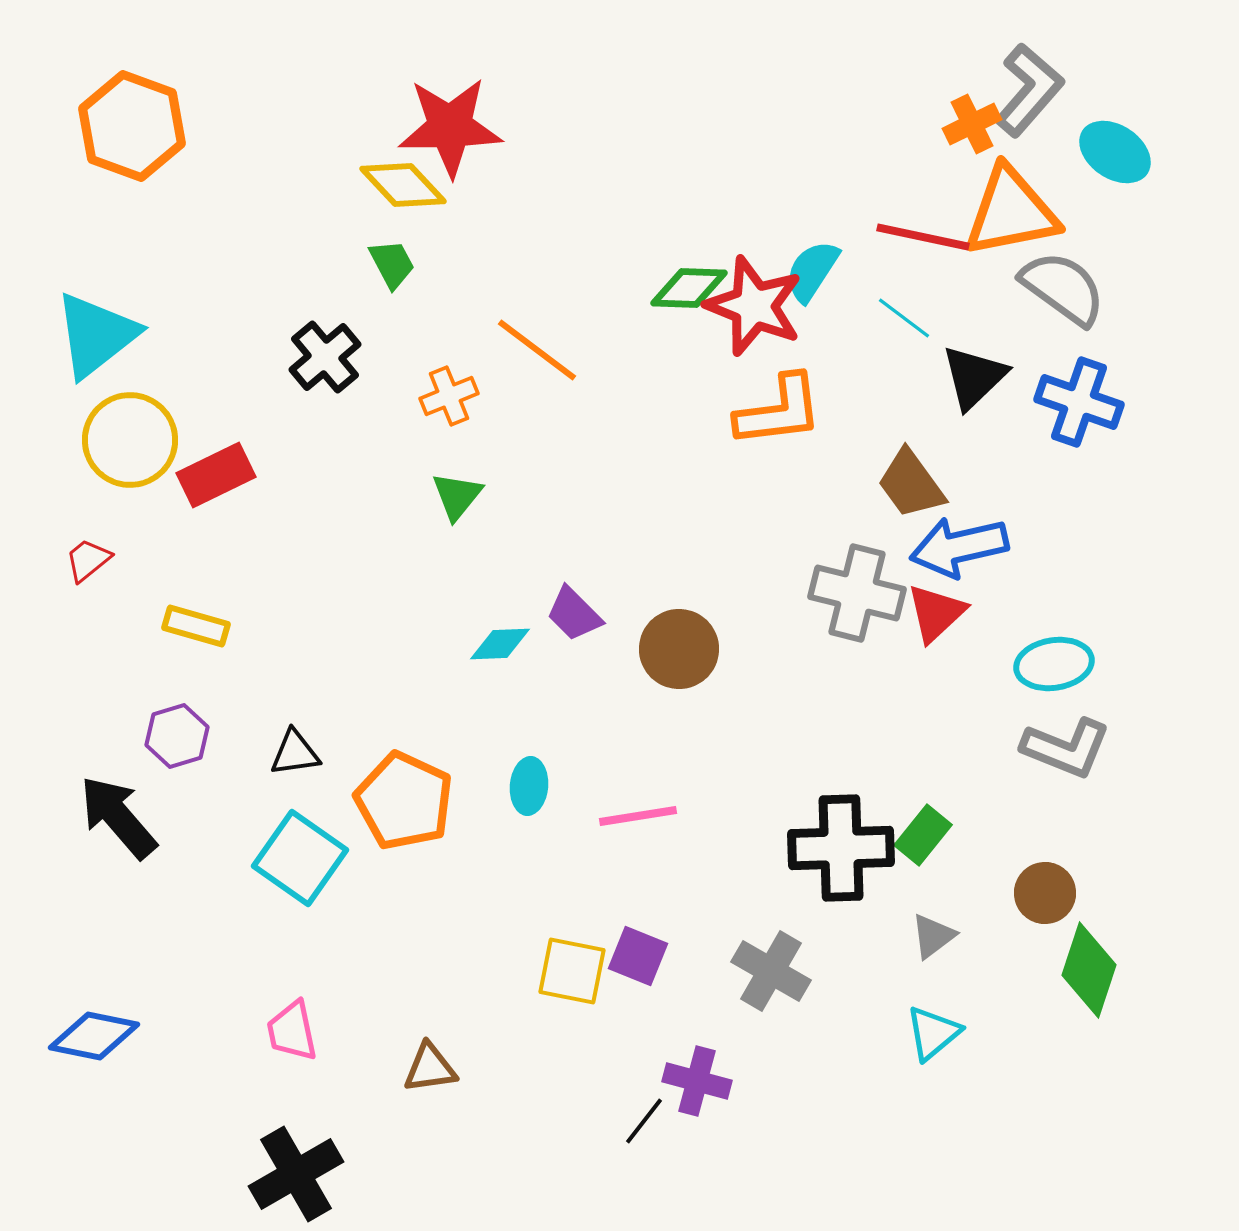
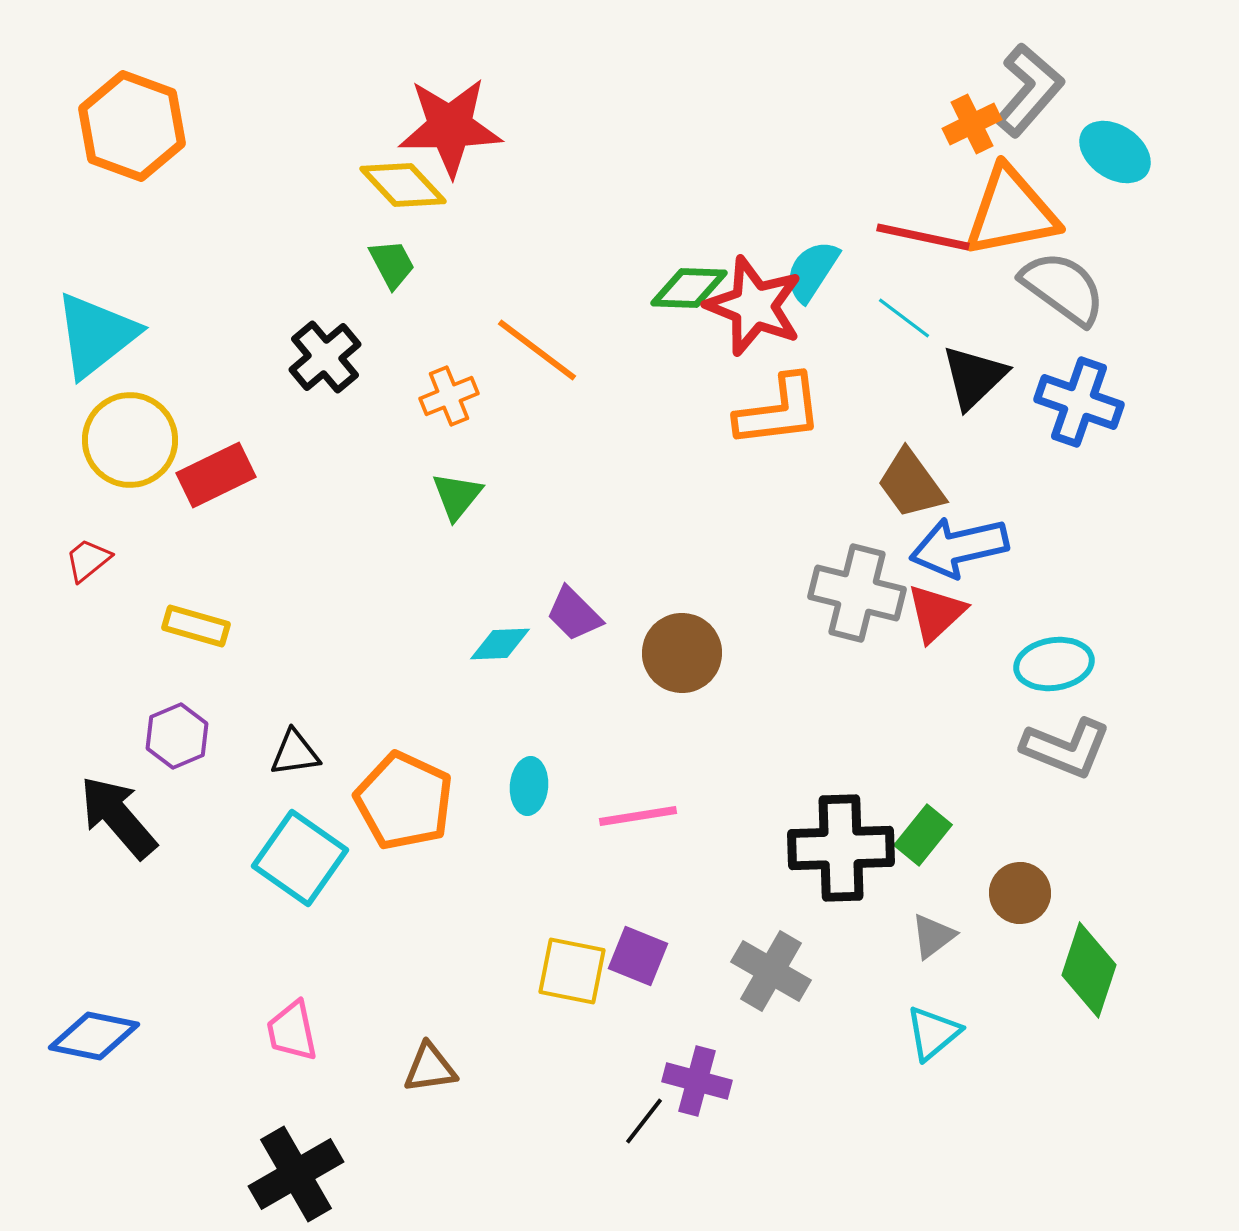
brown circle at (679, 649): moved 3 px right, 4 px down
purple hexagon at (177, 736): rotated 6 degrees counterclockwise
brown circle at (1045, 893): moved 25 px left
